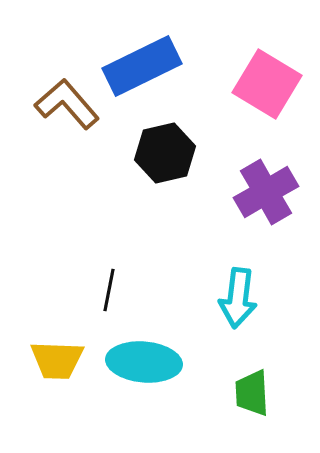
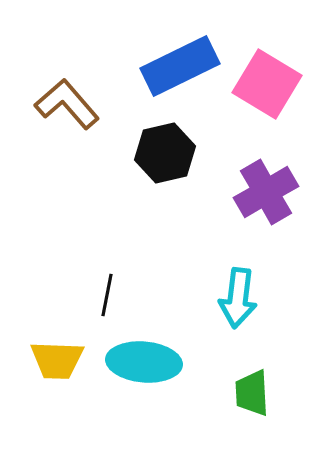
blue rectangle: moved 38 px right
black line: moved 2 px left, 5 px down
